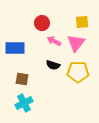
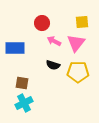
brown square: moved 4 px down
